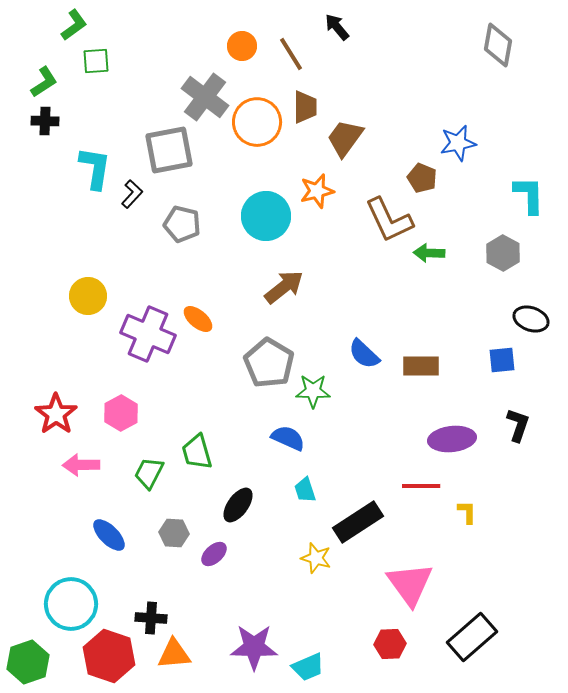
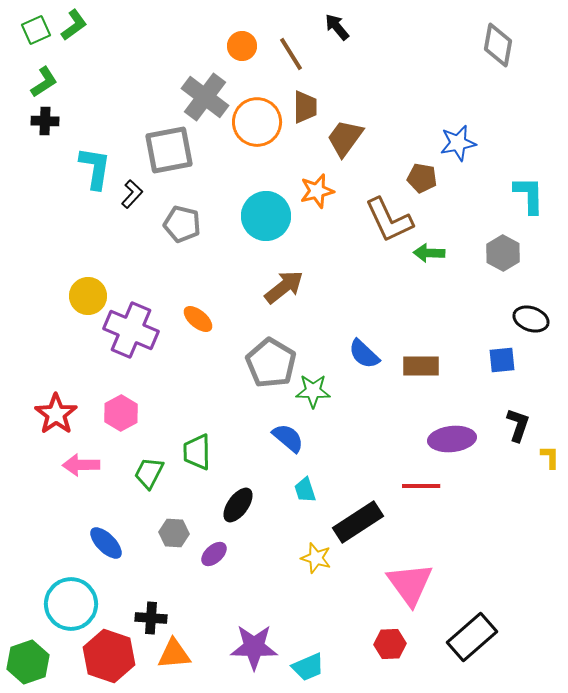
green square at (96, 61): moved 60 px left, 31 px up; rotated 20 degrees counterclockwise
brown pentagon at (422, 178): rotated 12 degrees counterclockwise
purple cross at (148, 334): moved 17 px left, 4 px up
gray pentagon at (269, 363): moved 2 px right
blue semicircle at (288, 438): rotated 16 degrees clockwise
green trapezoid at (197, 452): rotated 15 degrees clockwise
yellow L-shape at (467, 512): moved 83 px right, 55 px up
blue ellipse at (109, 535): moved 3 px left, 8 px down
